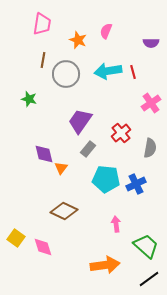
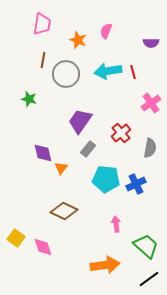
purple diamond: moved 1 px left, 1 px up
